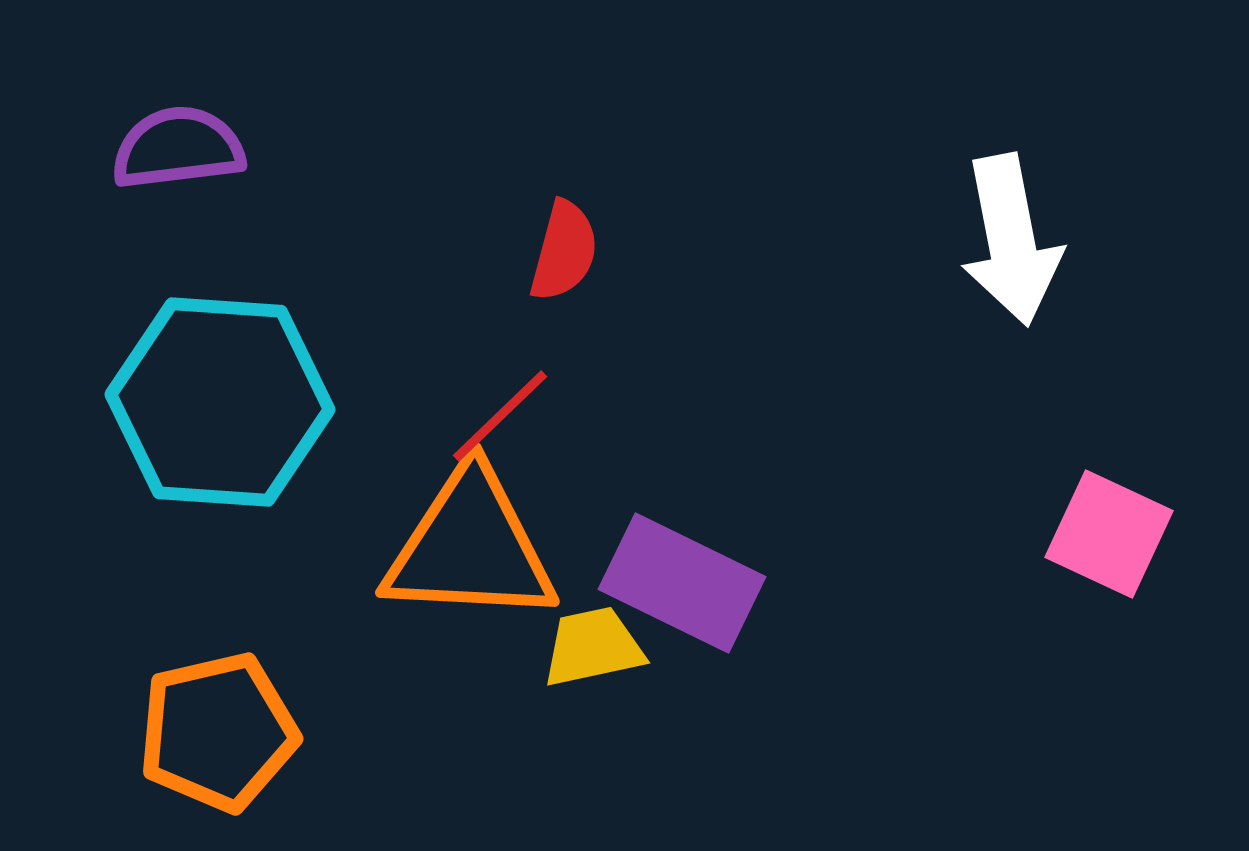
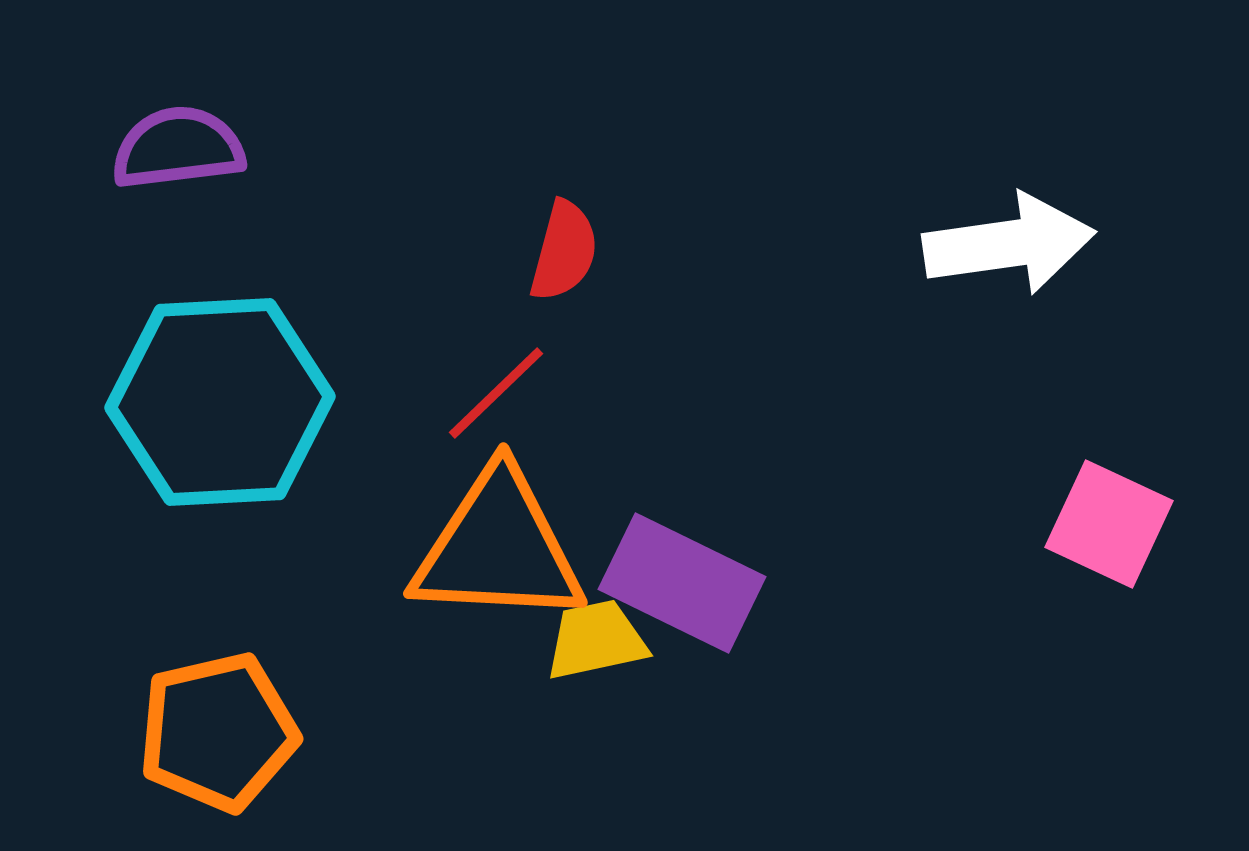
white arrow: moved 2 px left, 4 px down; rotated 87 degrees counterclockwise
cyan hexagon: rotated 7 degrees counterclockwise
red line: moved 4 px left, 23 px up
pink square: moved 10 px up
orange triangle: moved 28 px right, 1 px down
yellow trapezoid: moved 3 px right, 7 px up
